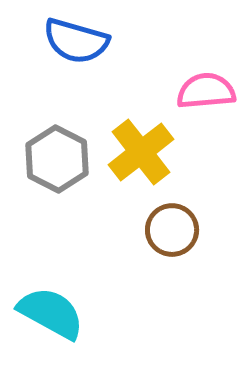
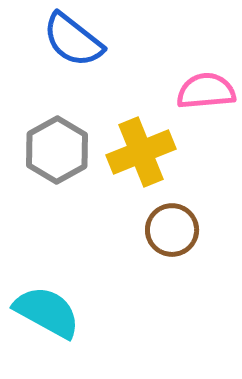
blue semicircle: moved 3 px left, 1 px up; rotated 22 degrees clockwise
yellow cross: rotated 16 degrees clockwise
gray hexagon: moved 9 px up; rotated 4 degrees clockwise
cyan semicircle: moved 4 px left, 1 px up
